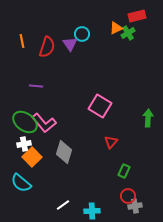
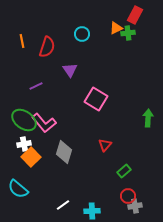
red rectangle: moved 2 px left, 1 px up; rotated 48 degrees counterclockwise
green cross: rotated 24 degrees clockwise
purple triangle: moved 26 px down
purple line: rotated 32 degrees counterclockwise
pink square: moved 4 px left, 7 px up
green ellipse: moved 1 px left, 2 px up
red triangle: moved 6 px left, 3 px down
orange square: moved 1 px left
green rectangle: rotated 24 degrees clockwise
cyan semicircle: moved 3 px left, 6 px down
